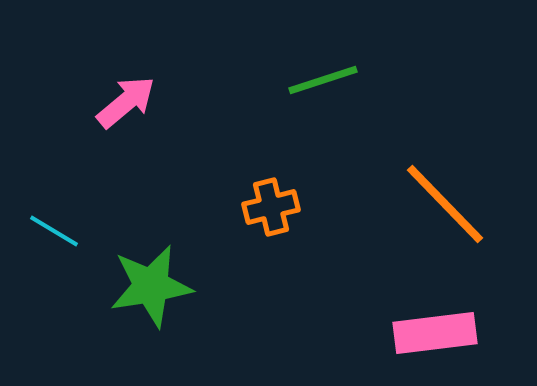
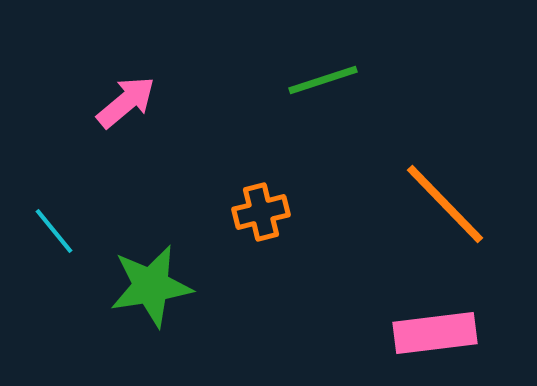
orange cross: moved 10 px left, 5 px down
cyan line: rotated 20 degrees clockwise
